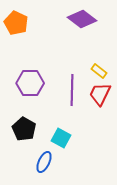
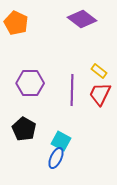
cyan square: moved 3 px down
blue ellipse: moved 12 px right, 4 px up
